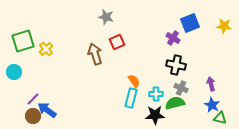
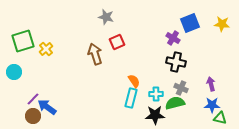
yellow star: moved 2 px left, 2 px up
black cross: moved 3 px up
blue star: rotated 28 degrees counterclockwise
blue arrow: moved 3 px up
